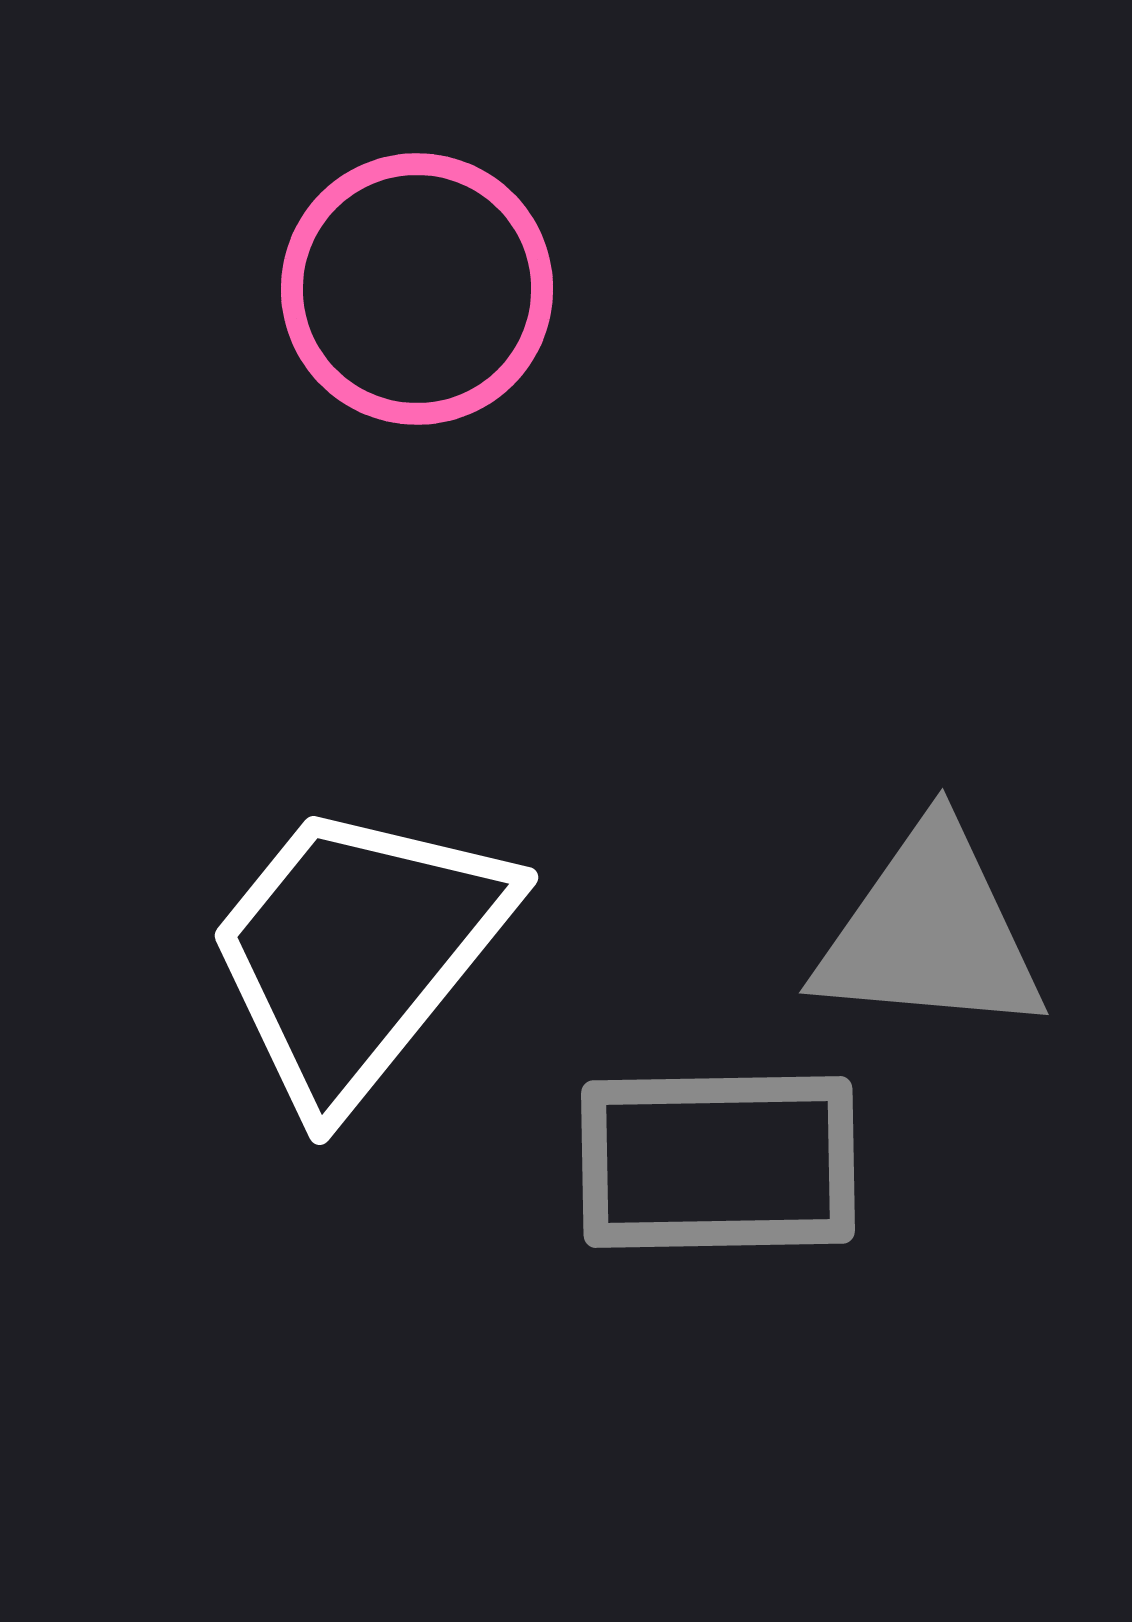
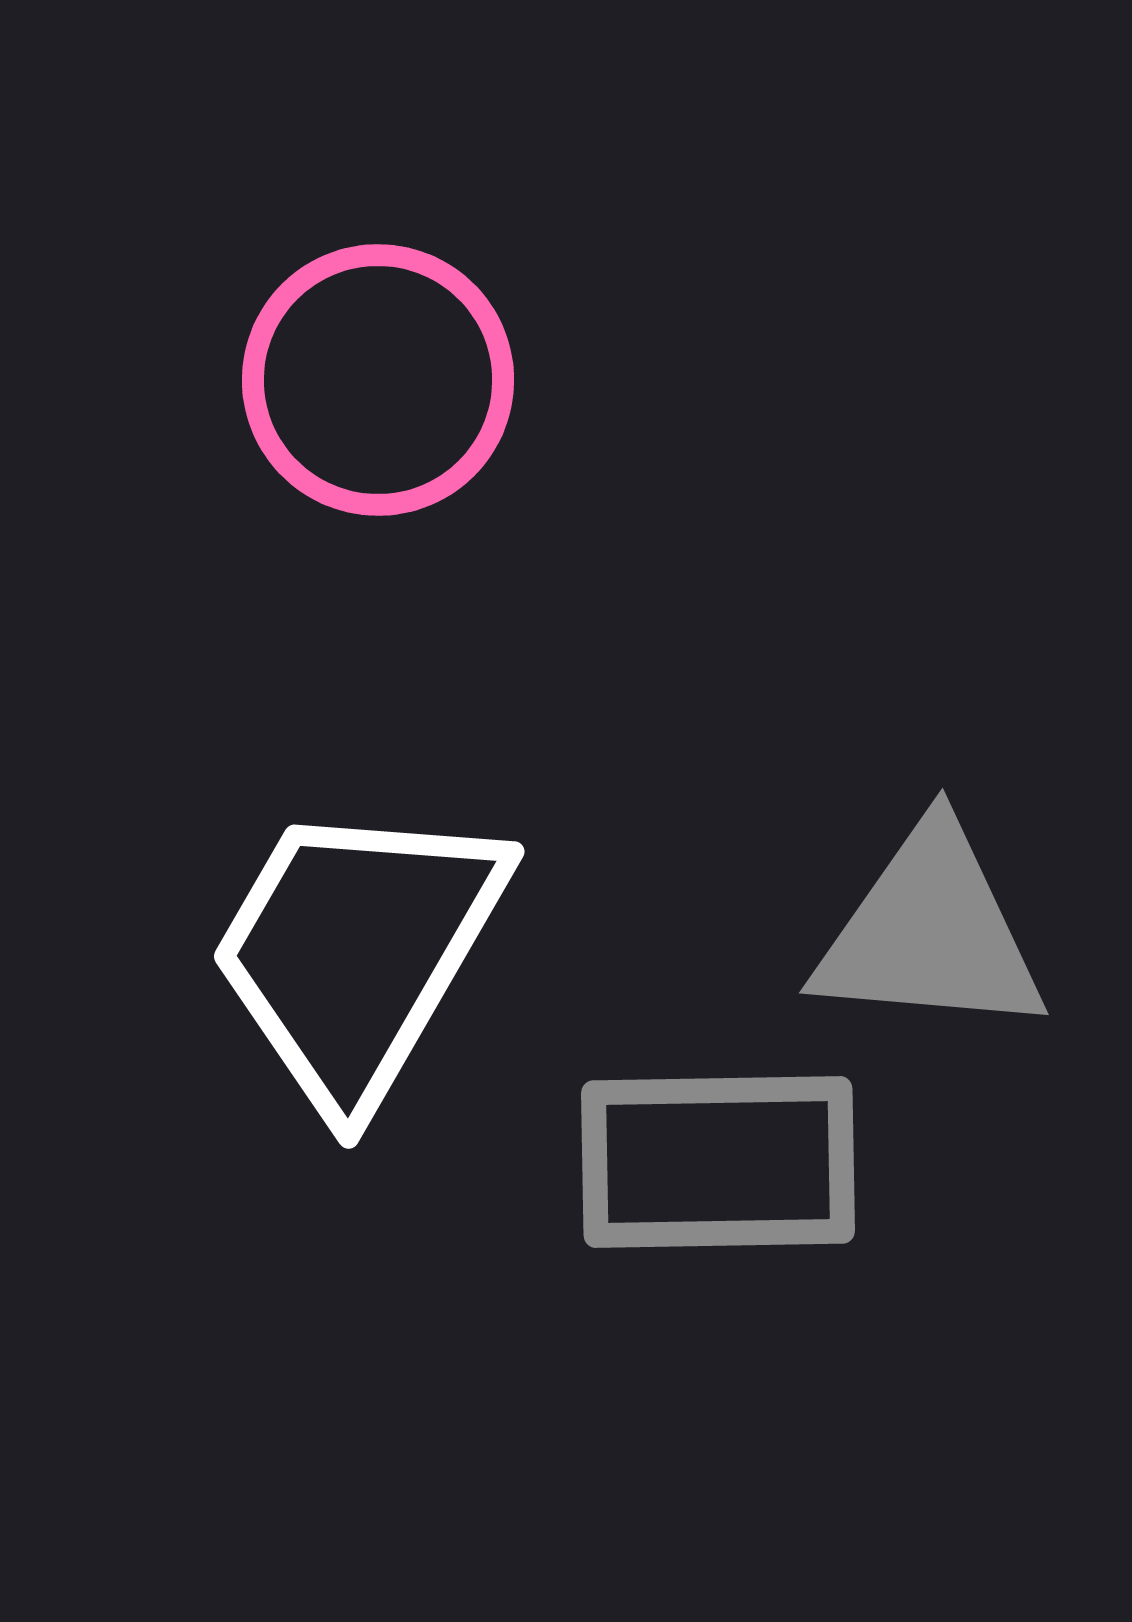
pink circle: moved 39 px left, 91 px down
white trapezoid: rotated 9 degrees counterclockwise
